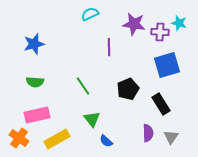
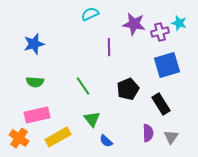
purple cross: rotated 18 degrees counterclockwise
yellow rectangle: moved 1 px right, 2 px up
